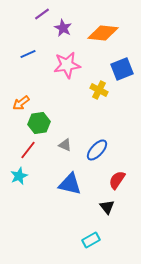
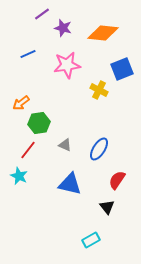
purple star: rotated 12 degrees counterclockwise
blue ellipse: moved 2 px right, 1 px up; rotated 10 degrees counterclockwise
cyan star: rotated 24 degrees counterclockwise
